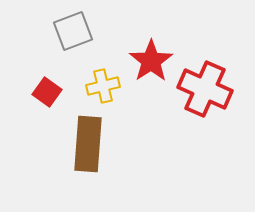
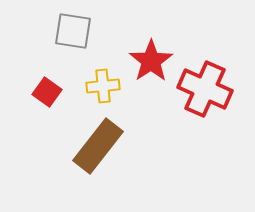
gray square: rotated 30 degrees clockwise
yellow cross: rotated 8 degrees clockwise
brown rectangle: moved 10 px right, 2 px down; rotated 34 degrees clockwise
